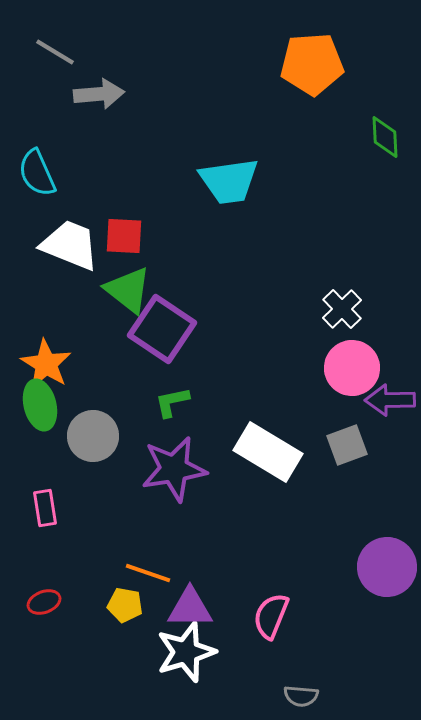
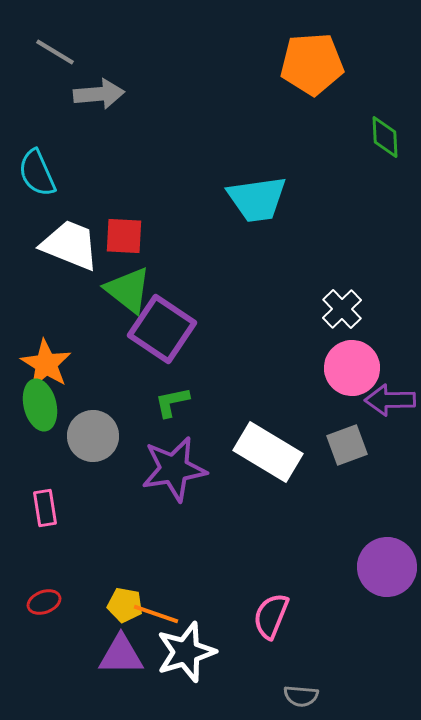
cyan trapezoid: moved 28 px right, 18 px down
orange line: moved 8 px right, 41 px down
purple triangle: moved 69 px left, 47 px down
